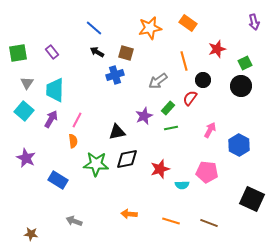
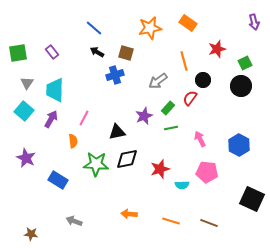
pink line at (77, 120): moved 7 px right, 2 px up
pink arrow at (210, 130): moved 10 px left, 9 px down; rotated 56 degrees counterclockwise
